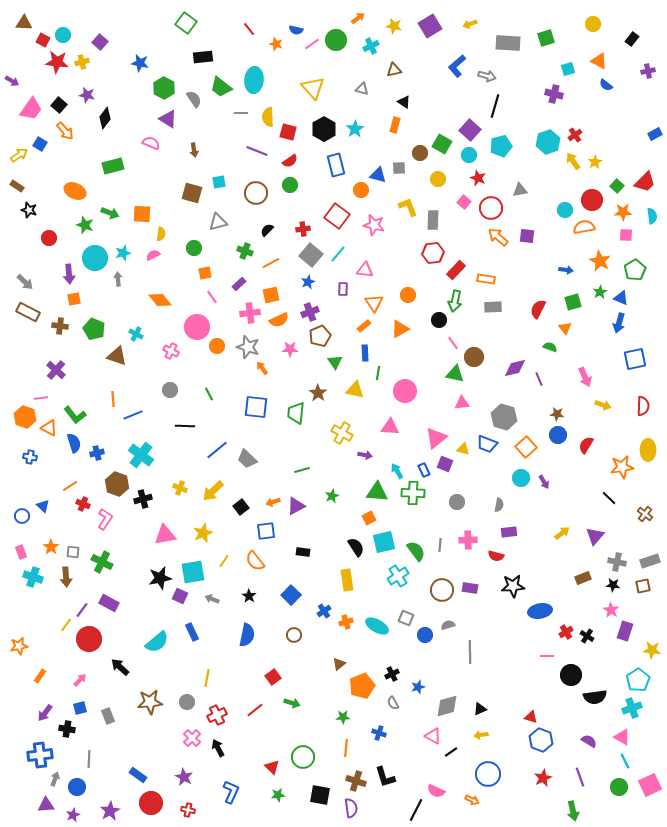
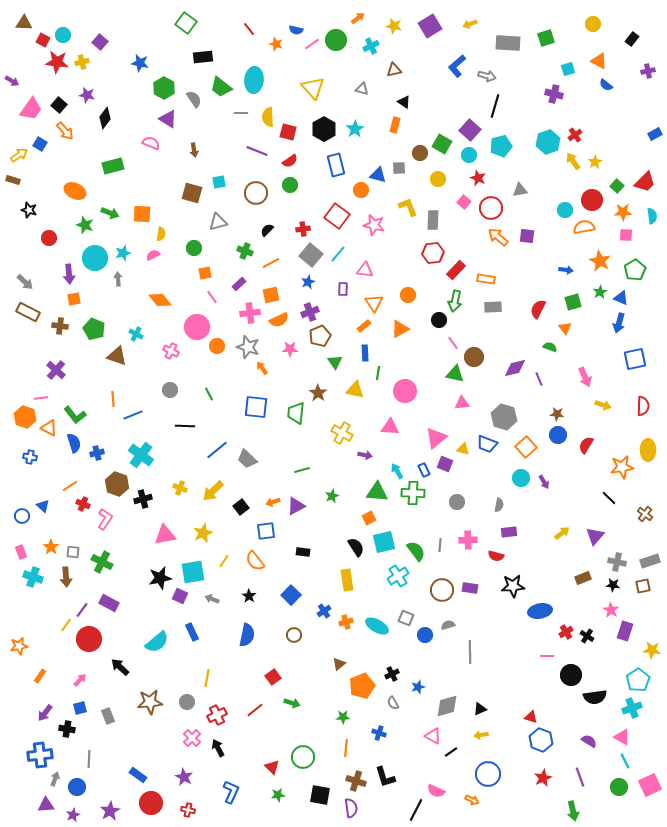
brown rectangle at (17, 186): moved 4 px left, 6 px up; rotated 16 degrees counterclockwise
